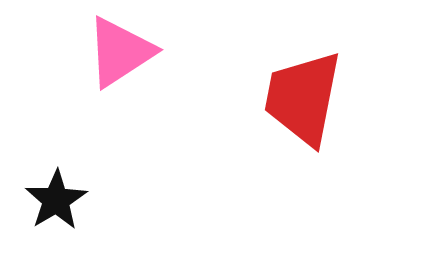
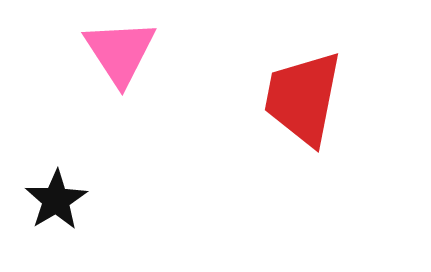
pink triangle: rotated 30 degrees counterclockwise
